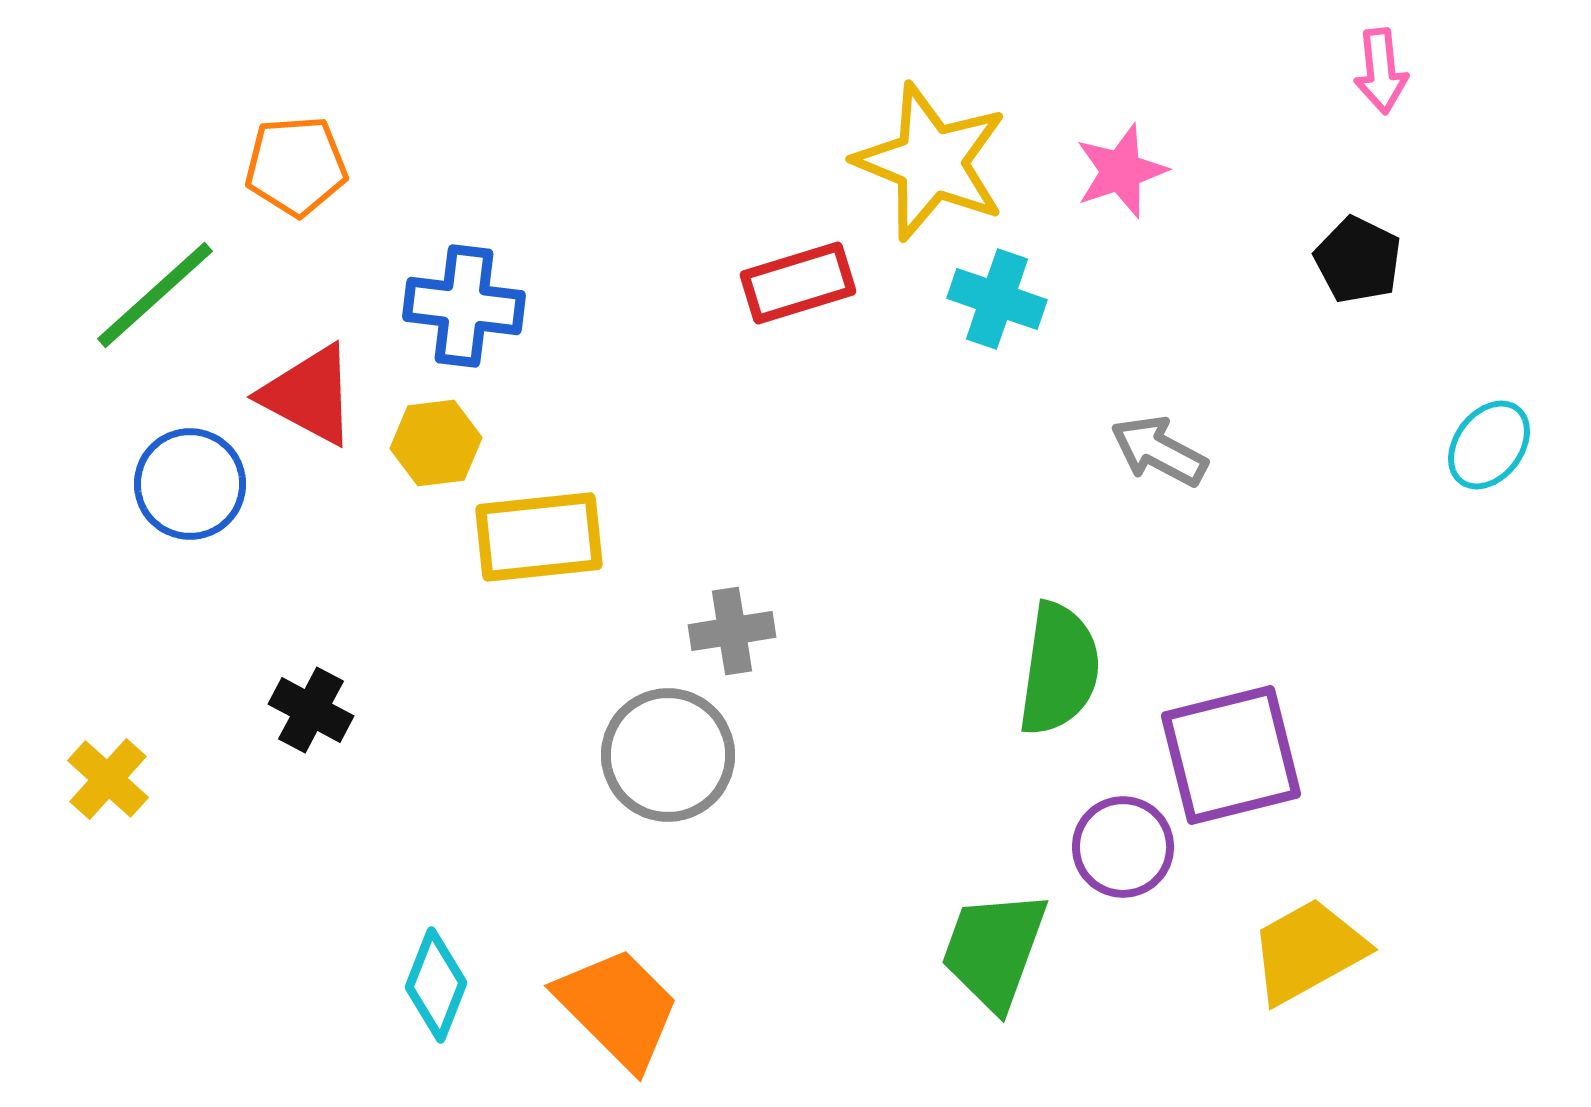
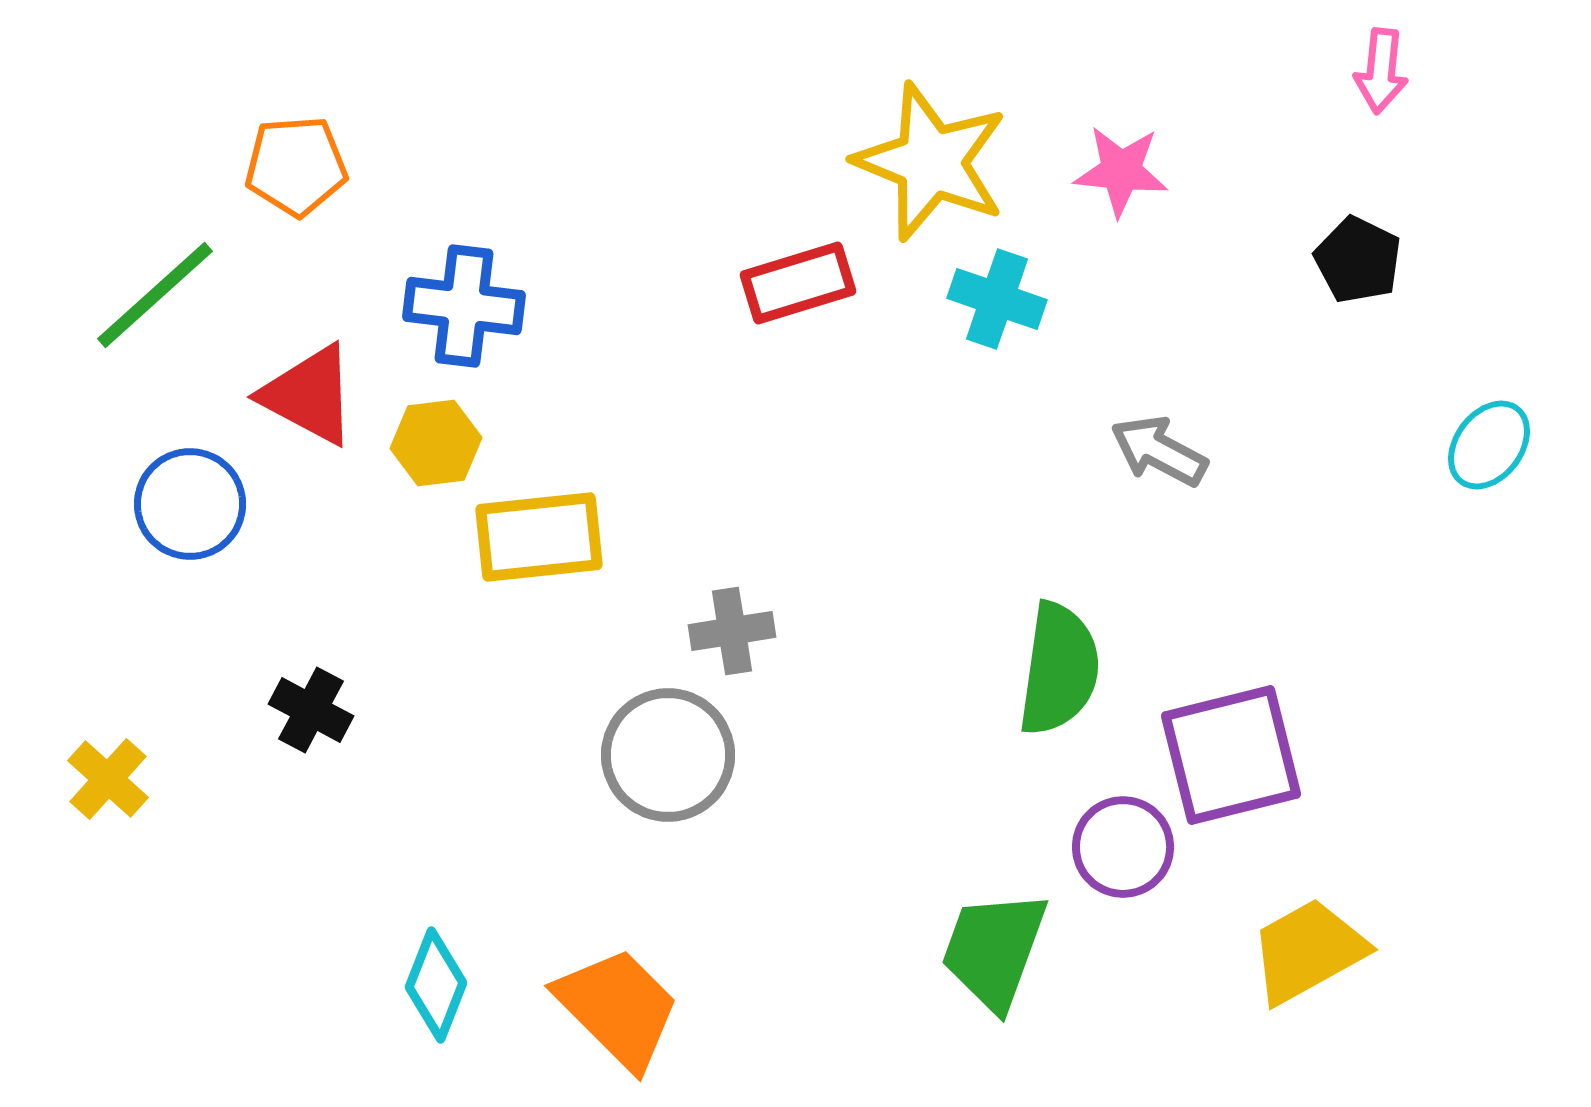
pink arrow: rotated 12 degrees clockwise
pink star: rotated 24 degrees clockwise
blue circle: moved 20 px down
